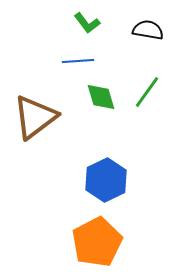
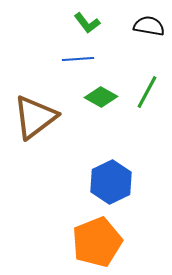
black semicircle: moved 1 px right, 4 px up
blue line: moved 2 px up
green line: rotated 8 degrees counterclockwise
green diamond: rotated 44 degrees counterclockwise
blue hexagon: moved 5 px right, 2 px down
orange pentagon: rotated 6 degrees clockwise
